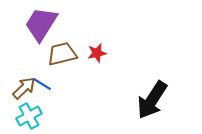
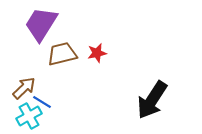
blue line: moved 18 px down
